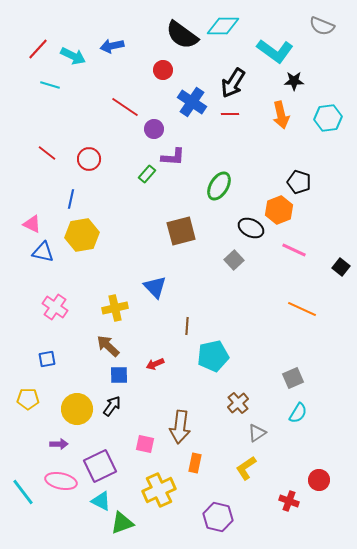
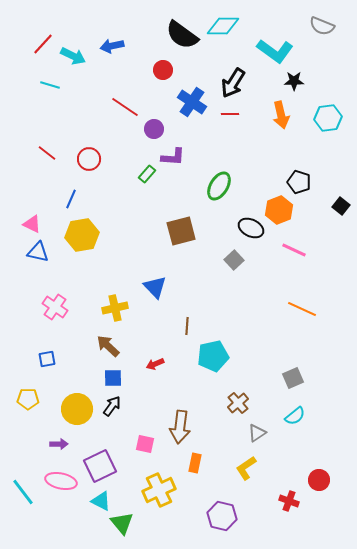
red line at (38, 49): moved 5 px right, 5 px up
blue line at (71, 199): rotated 12 degrees clockwise
blue triangle at (43, 252): moved 5 px left
black square at (341, 267): moved 61 px up
blue square at (119, 375): moved 6 px left, 3 px down
cyan semicircle at (298, 413): moved 3 px left, 3 px down; rotated 20 degrees clockwise
purple hexagon at (218, 517): moved 4 px right, 1 px up
green triangle at (122, 523): rotated 50 degrees counterclockwise
